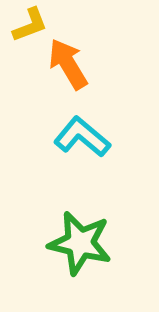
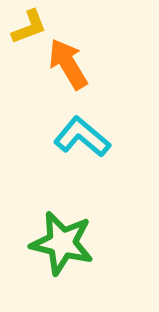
yellow L-shape: moved 1 px left, 2 px down
green star: moved 18 px left
